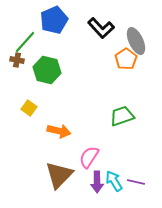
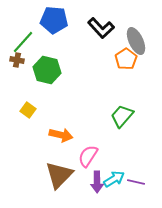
blue pentagon: rotated 28 degrees clockwise
green line: moved 2 px left
yellow square: moved 1 px left, 2 px down
green trapezoid: rotated 30 degrees counterclockwise
orange arrow: moved 2 px right, 4 px down
pink semicircle: moved 1 px left, 1 px up
cyan arrow: moved 2 px up; rotated 90 degrees clockwise
